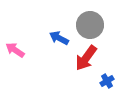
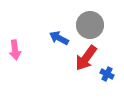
pink arrow: rotated 132 degrees counterclockwise
blue cross: moved 7 px up; rotated 32 degrees counterclockwise
